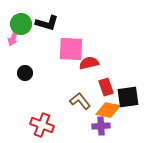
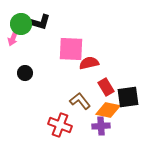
black L-shape: moved 8 px left, 1 px up
red rectangle: rotated 12 degrees counterclockwise
red cross: moved 18 px right
